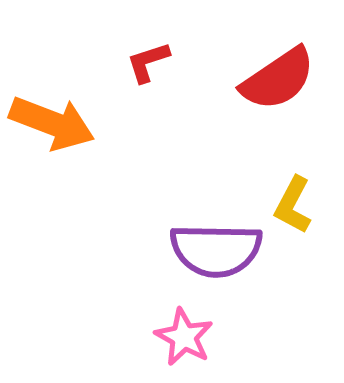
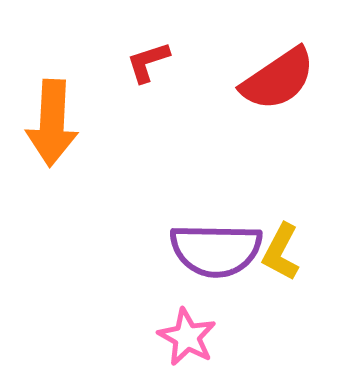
orange arrow: rotated 72 degrees clockwise
yellow L-shape: moved 12 px left, 47 px down
pink star: moved 3 px right
